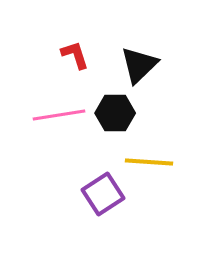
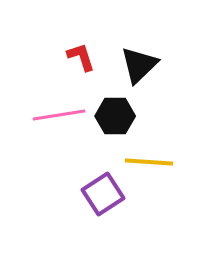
red L-shape: moved 6 px right, 2 px down
black hexagon: moved 3 px down
